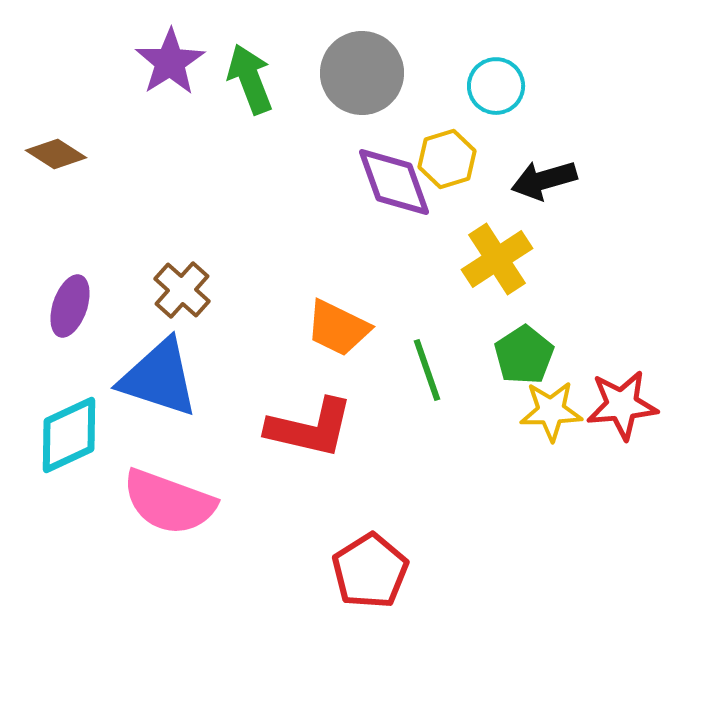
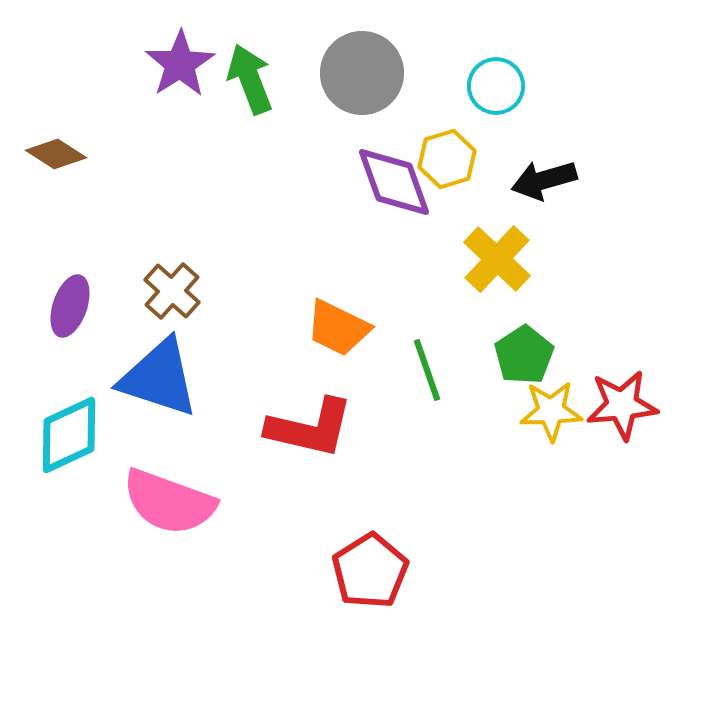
purple star: moved 10 px right, 2 px down
yellow cross: rotated 14 degrees counterclockwise
brown cross: moved 10 px left, 1 px down
